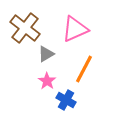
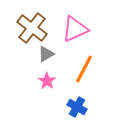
brown cross: moved 7 px right
blue cross: moved 11 px right, 7 px down
